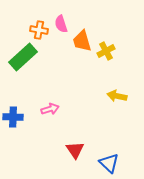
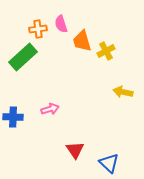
orange cross: moved 1 px left, 1 px up; rotated 18 degrees counterclockwise
yellow arrow: moved 6 px right, 4 px up
